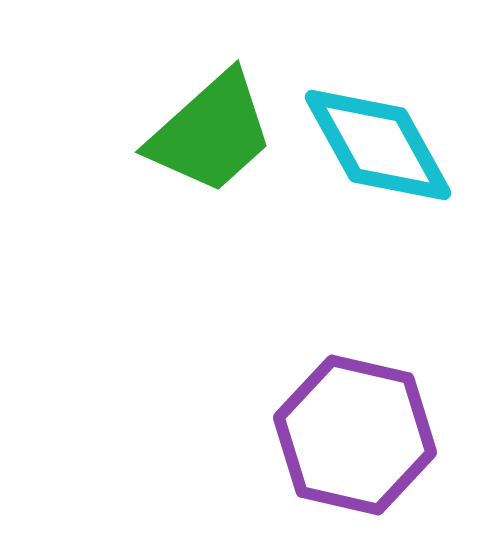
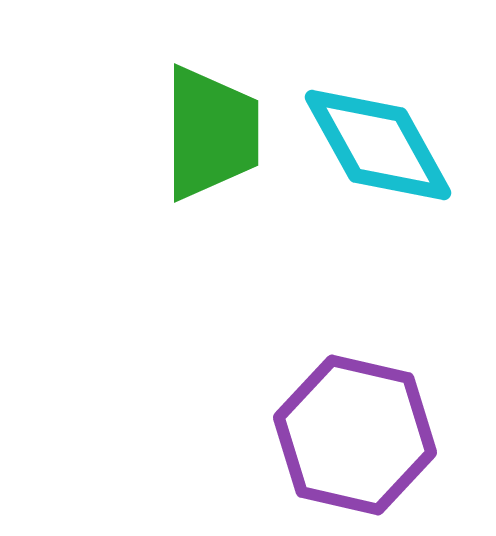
green trapezoid: rotated 48 degrees counterclockwise
